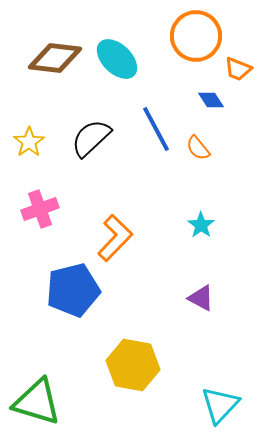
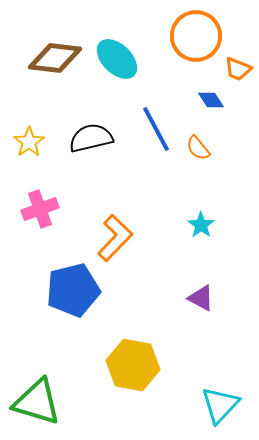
black semicircle: rotated 30 degrees clockwise
